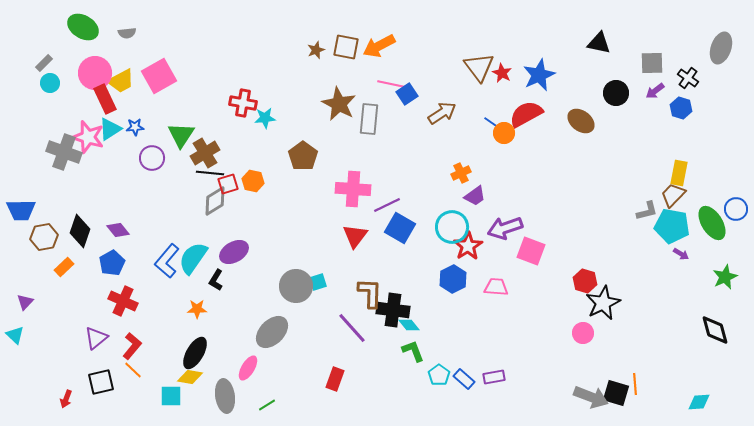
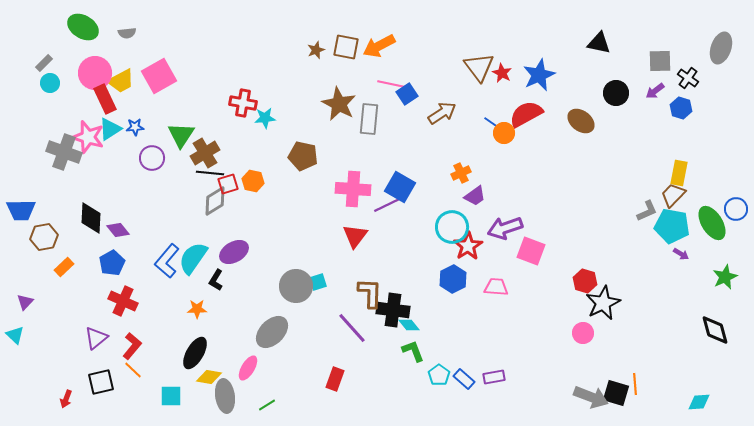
gray square at (652, 63): moved 8 px right, 2 px up
brown pentagon at (303, 156): rotated 24 degrees counterclockwise
gray L-shape at (647, 211): rotated 10 degrees counterclockwise
blue square at (400, 228): moved 41 px up
black diamond at (80, 231): moved 11 px right, 13 px up; rotated 16 degrees counterclockwise
yellow diamond at (190, 377): moved 19 px right
